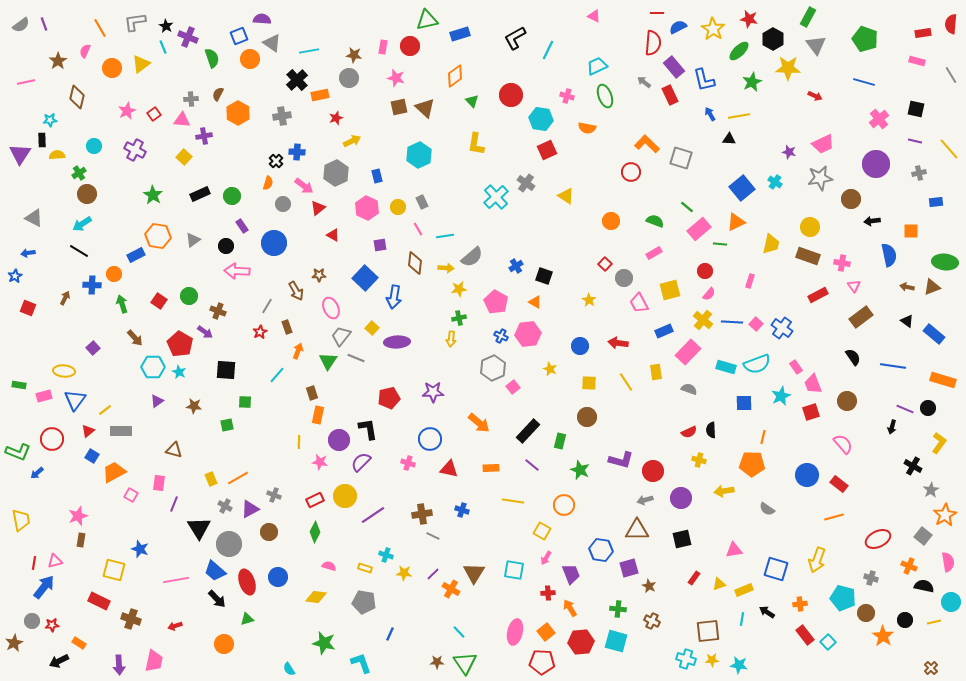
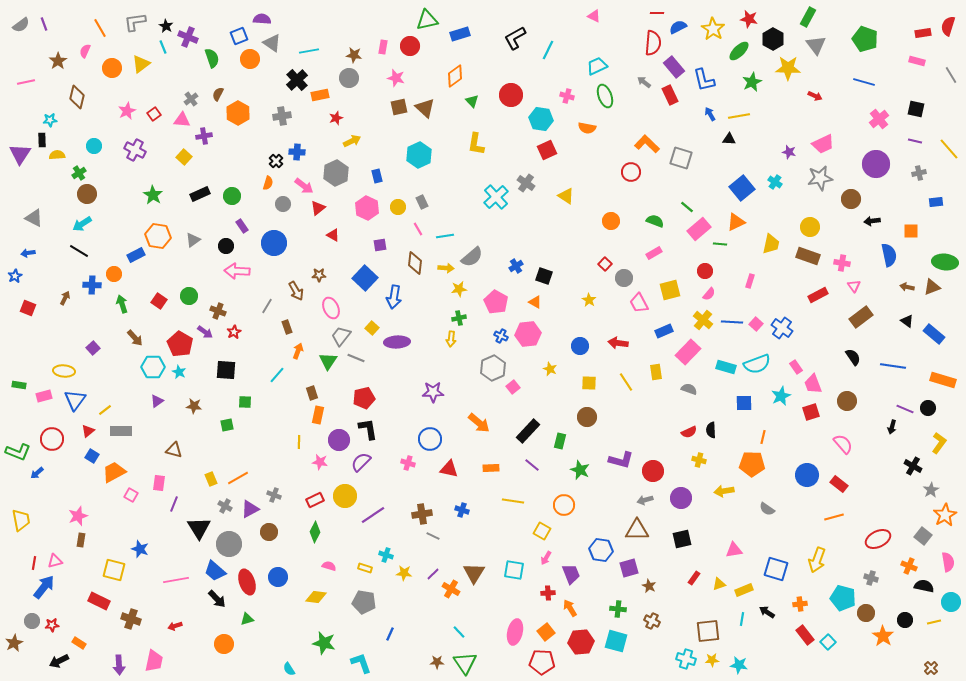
red semicircle at (951, 24): moved 3 px left, 2 px down; rotated 12 degrees clockwise
gray cross at (191, 99): rotated 32 degrees counterclockwise
red star at (260, 332): moved 26 px left
red pentagon at (389, 398): moved 25 px left
